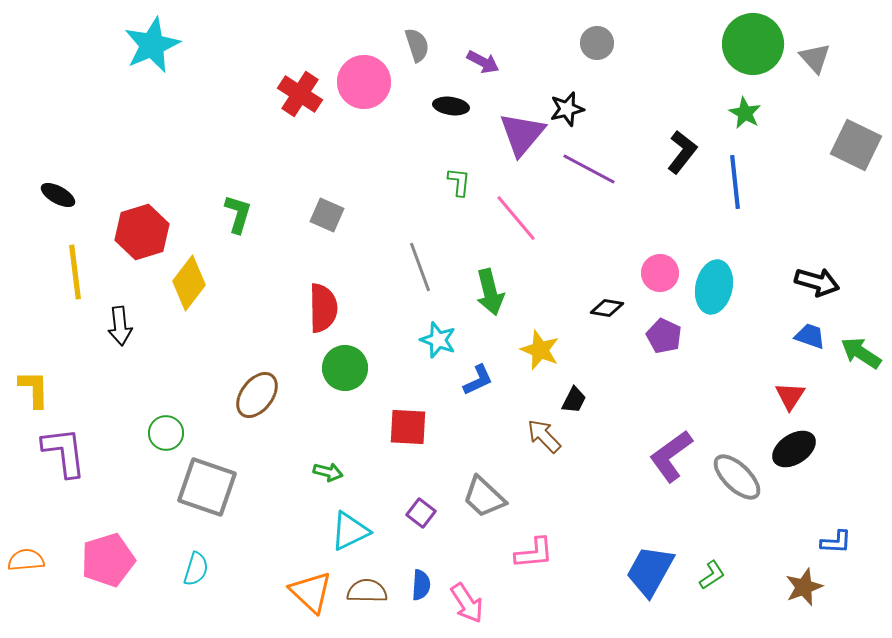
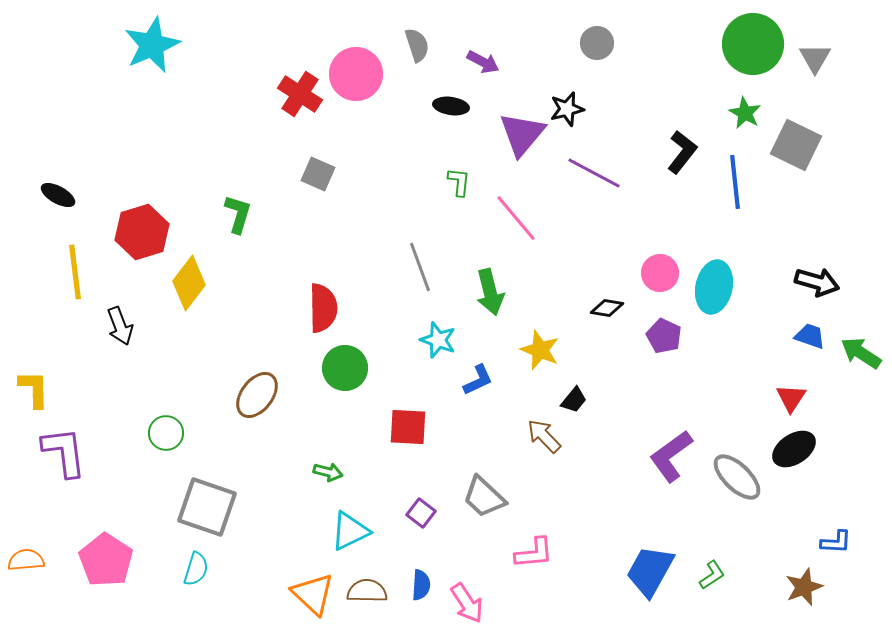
gray triangle at (815, 58): rotated 12 degrees clockwise
pink circle at (364, 82): moved 8 px left, 8 px up
gray square at (856, 145): moved 60 px left
purple line at (589, 169): moved 5 px right, 4 px down
gray square at (327, 215): moved 9 px left, 41 px up
black arrow at (120, 326): rotated 15 degrees counterclockwise
red triangle at (790, 396): moved 1 px right, 2 px down
black trapezoid at (574, 400): rotated 12 degrees clockwise
gray square at (207, 487): moved 20 px down
pink pentagon at (108, 560): moved 2 px left; rotated 22 degrees counterclockwise
orange triangle at (311, 592): moved 2 px right, 2 px down
